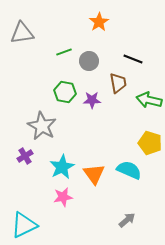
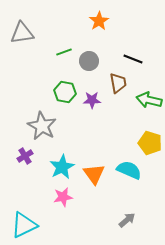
orange star: moved 1 px up
